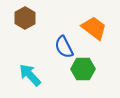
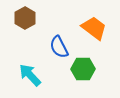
blue semicircle: moved 5 px left
